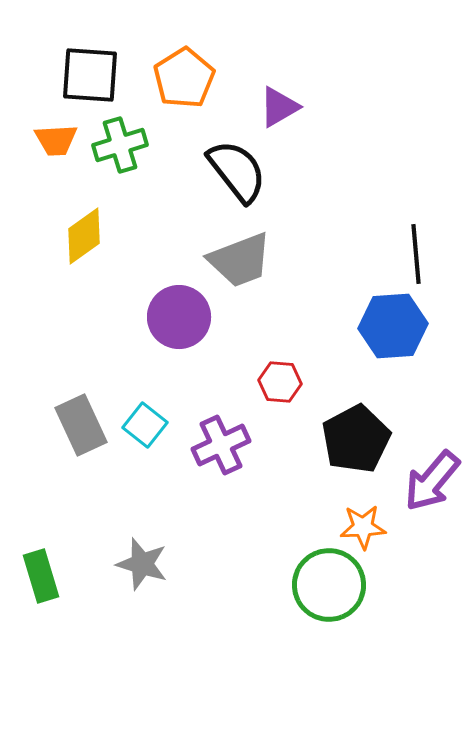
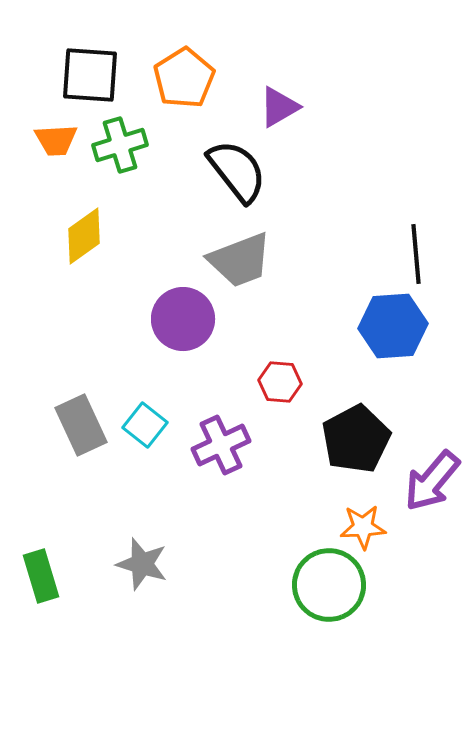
purple circle: moved 4 px right, 2 px down
